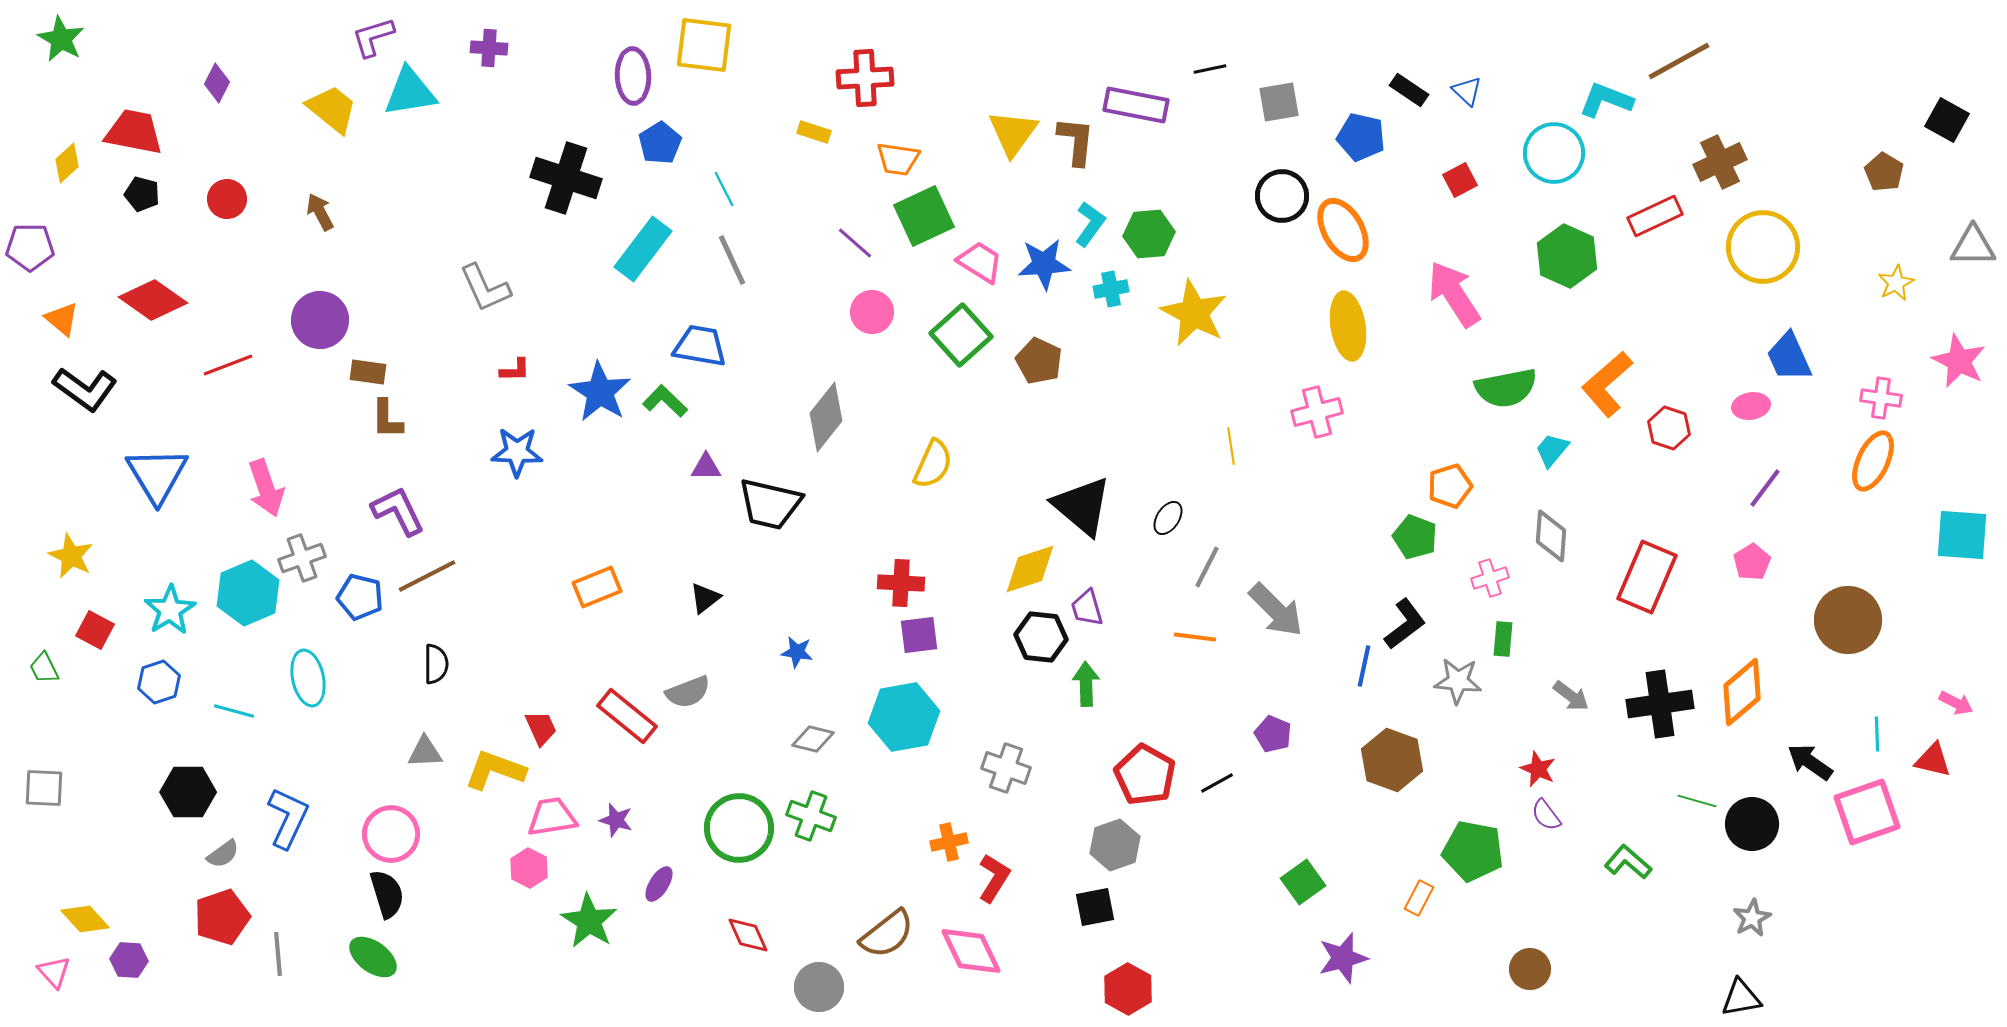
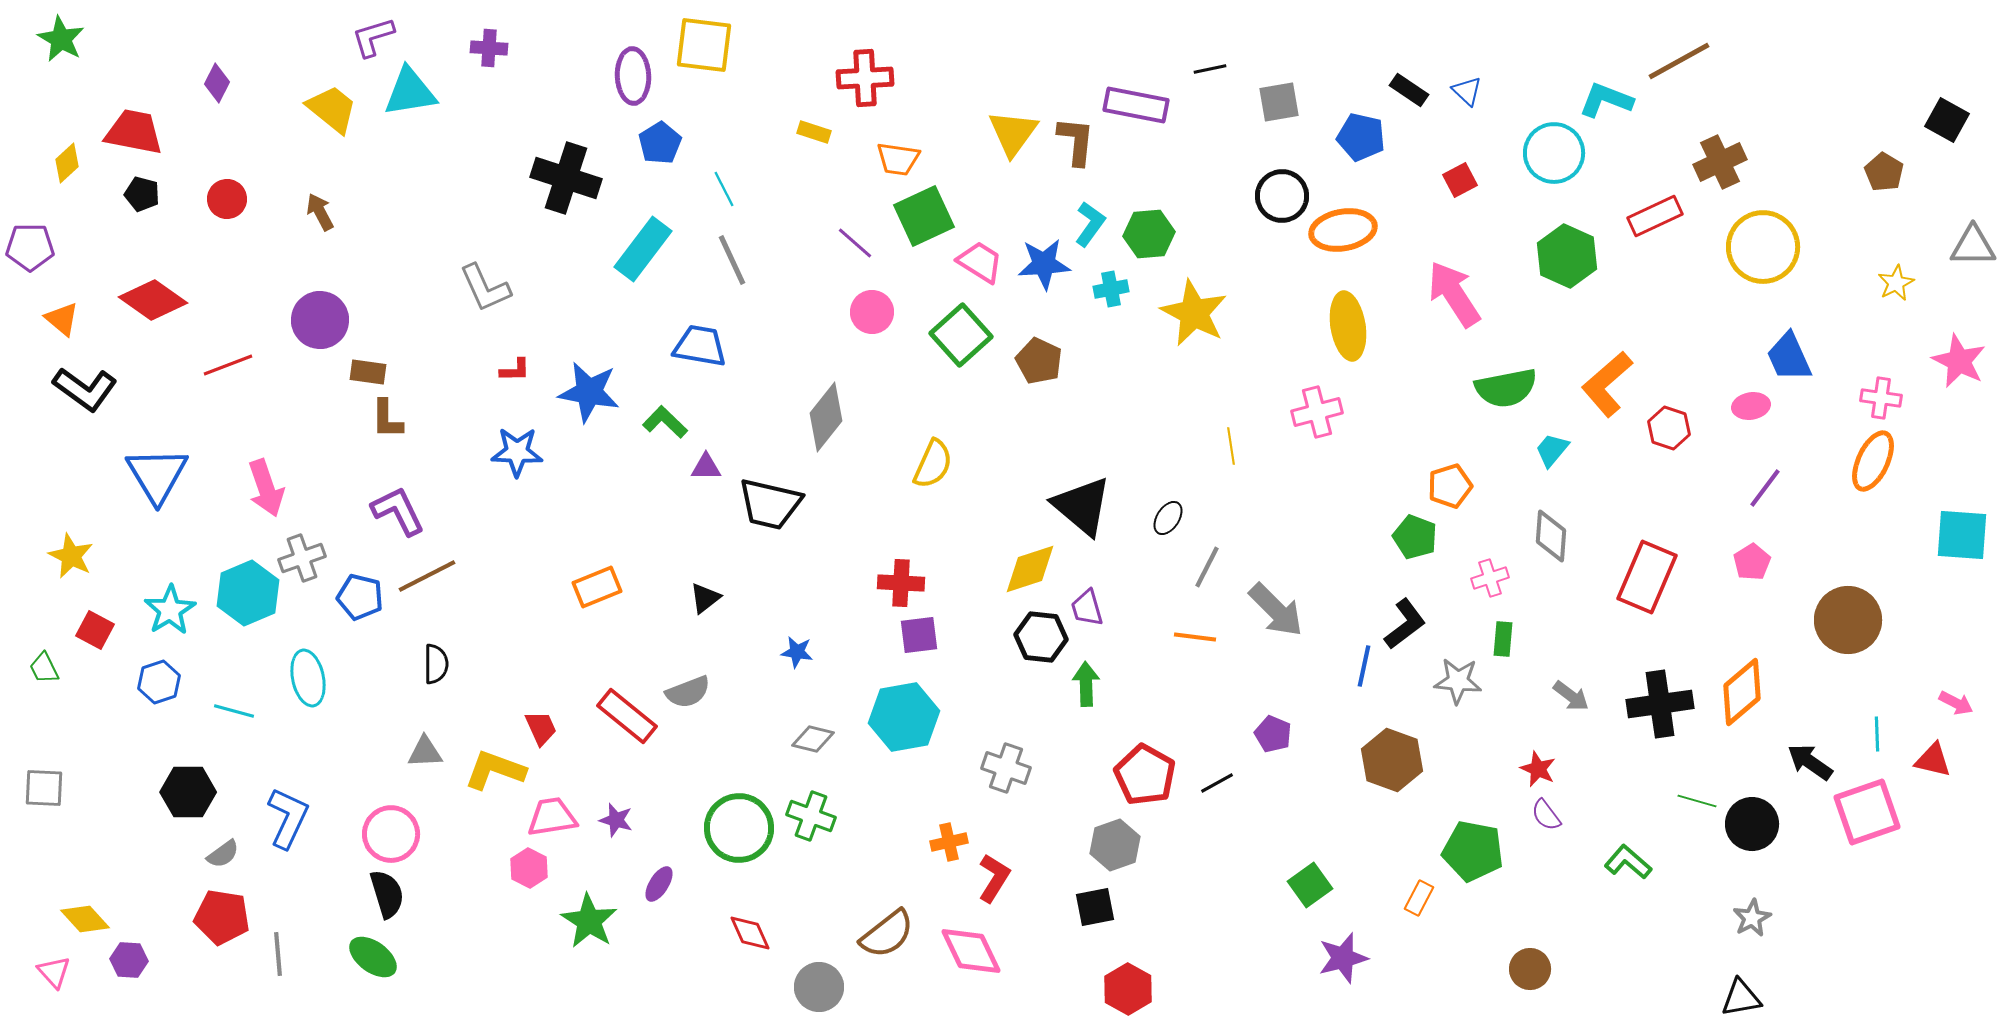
orange ellipse at (1343, 230): rotated 70 degrees counterclockwise
blue star at (600, 392): moved 11 px left; rotated 22 degrees counterclockwise
green L-shape at (665, 401): moved 21 px down
green square at (1303, 882): moved 7 px right, 3 px down
red pentagon at (222, 917): rotated 28 degrees clockwise
red diamond at (748, 935): moved 2 px right, 2 px up
